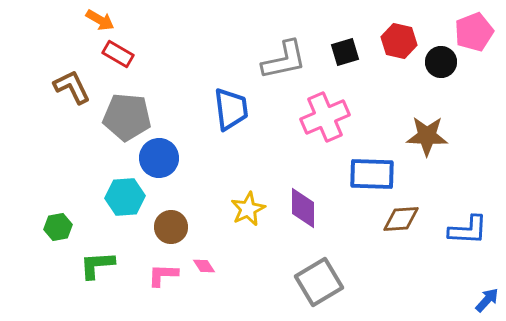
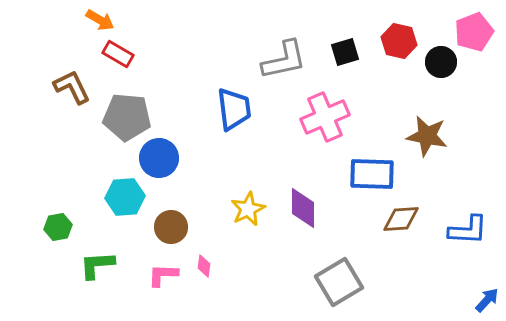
blue trapezoid: moved 3 px right
brown star: rotated 9 degrees clockwise
pink diamond: rotated 40 degrees clockwise
gray square: moved 20 px right
